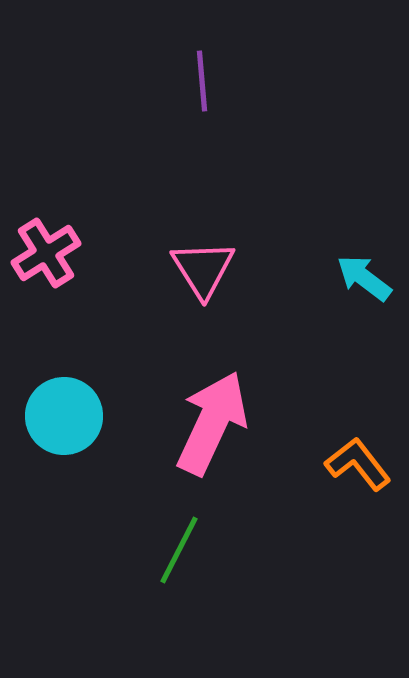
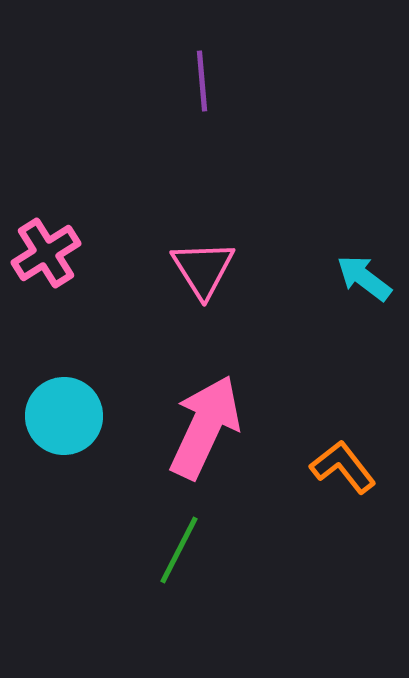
pink arrow: moved 7 px left, 4 px down
orange L-shape: moved 15 px left, 3 px down
